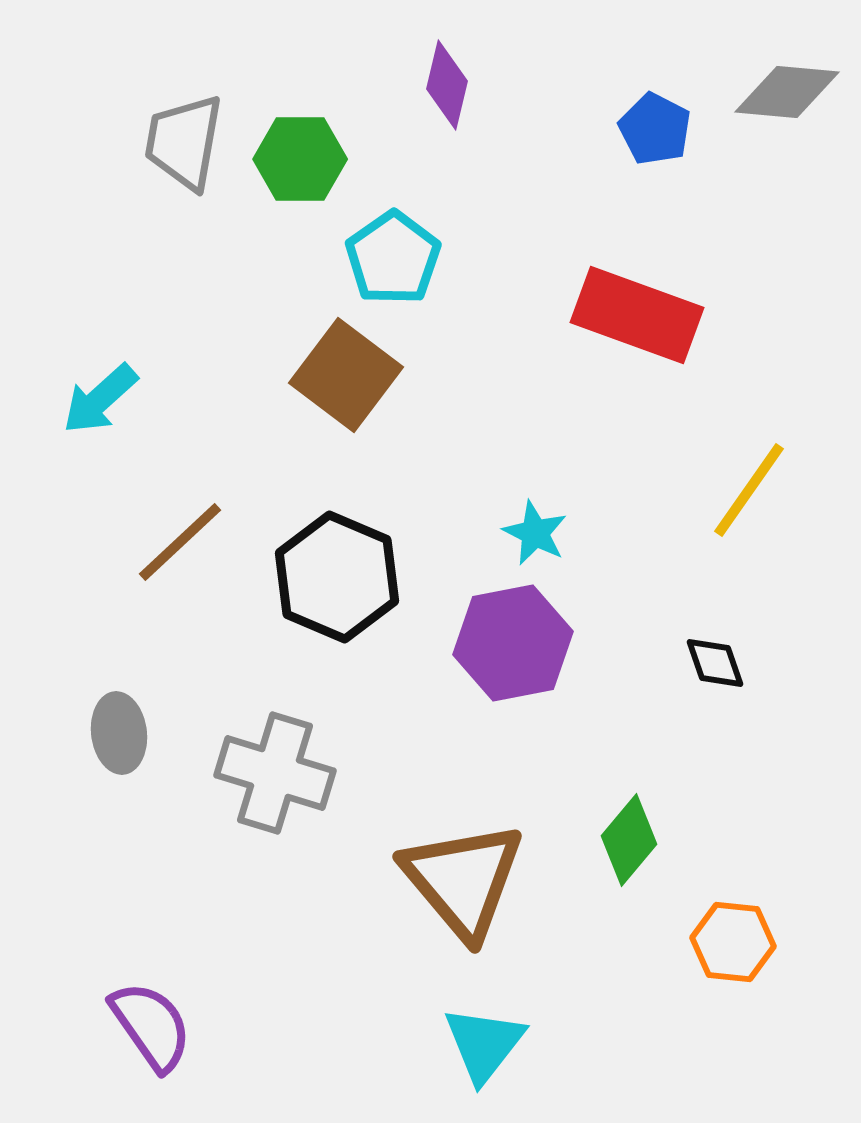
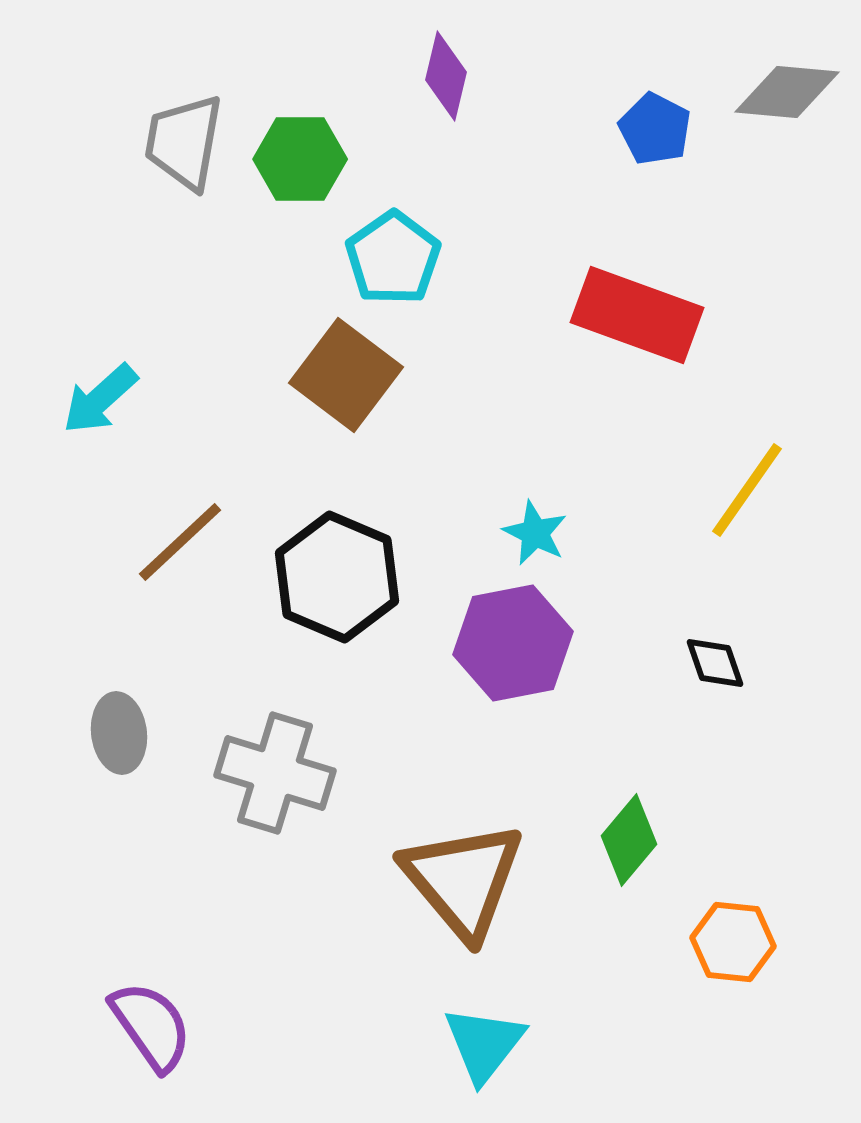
purple diamond: moved 1 px left, 9 px up
yellow line: moved 2 px left
